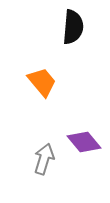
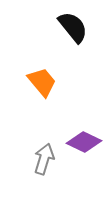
black semicircle: rotated 44 degrees counterclockwise
purple diamond: rotated 24 degrees counterclockwise
